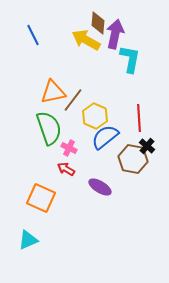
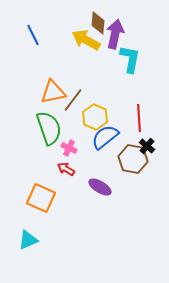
yellow hexagon: moved 1 px down
